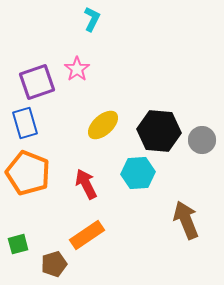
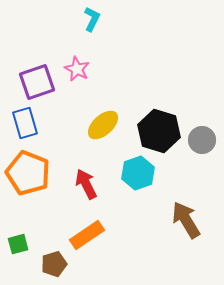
pink star: rotated 10 degrees counterclockwise
black hexagon: rotated 12 degrees clockwise
cyan hexagon: rotated 16 degrees counterclockwise
brown arrow: rotated 9 degrees counterclockwise
